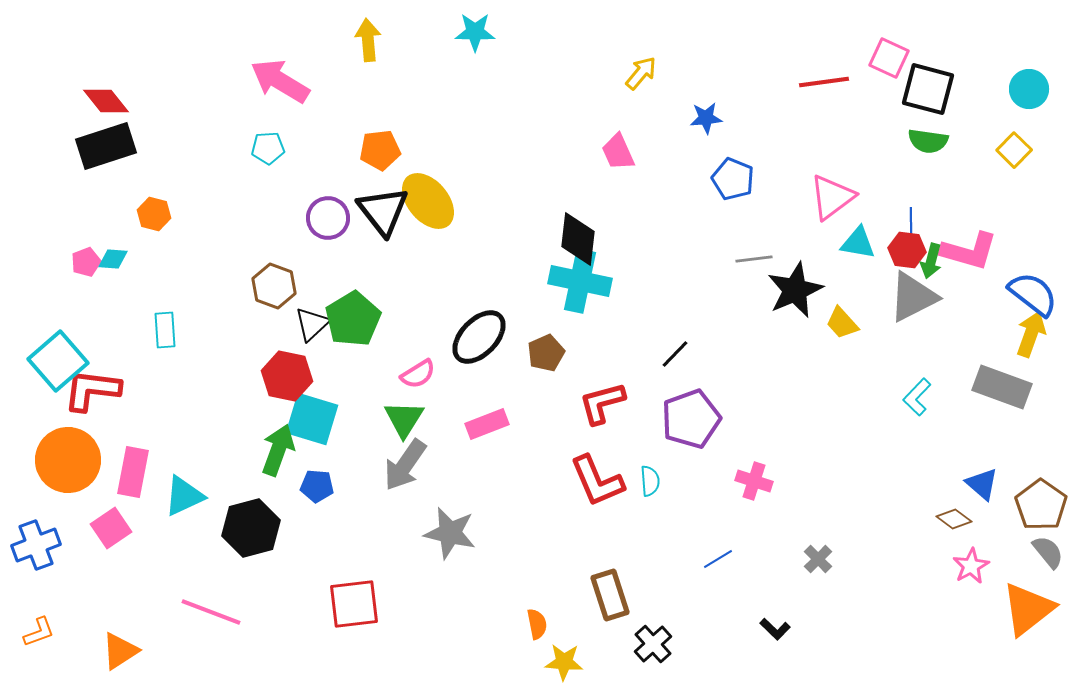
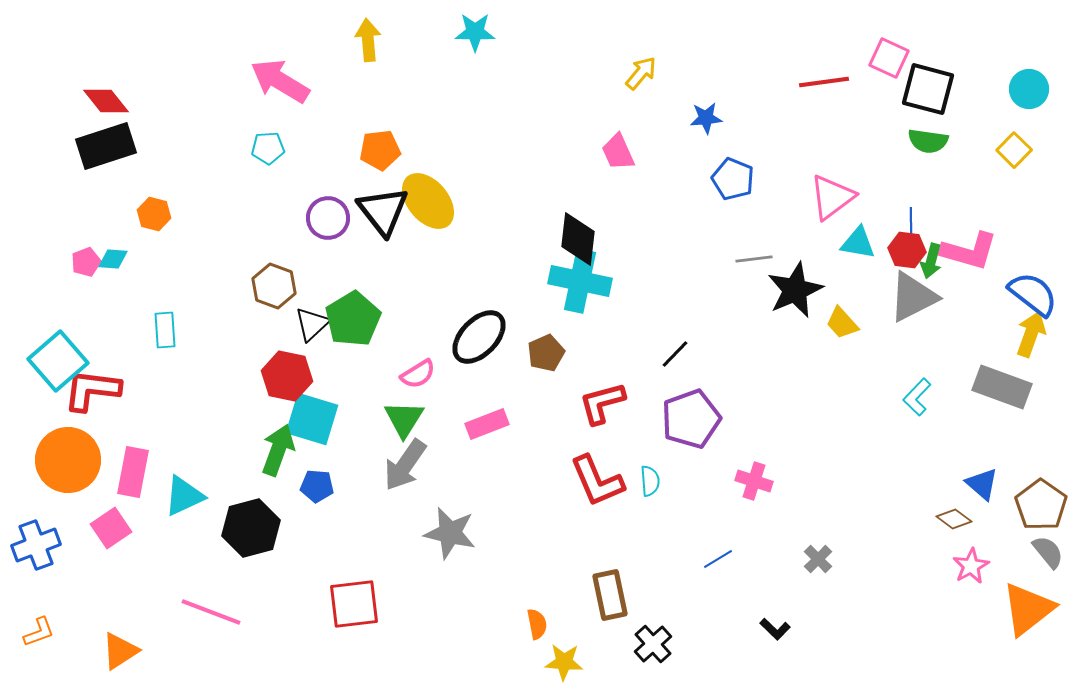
brown rectangle at (610, 595): rotated 6 degrees clockwise
